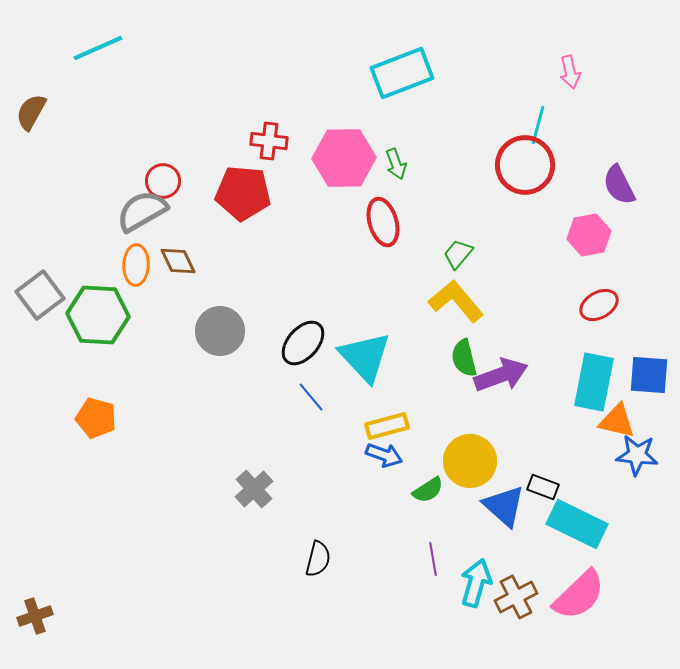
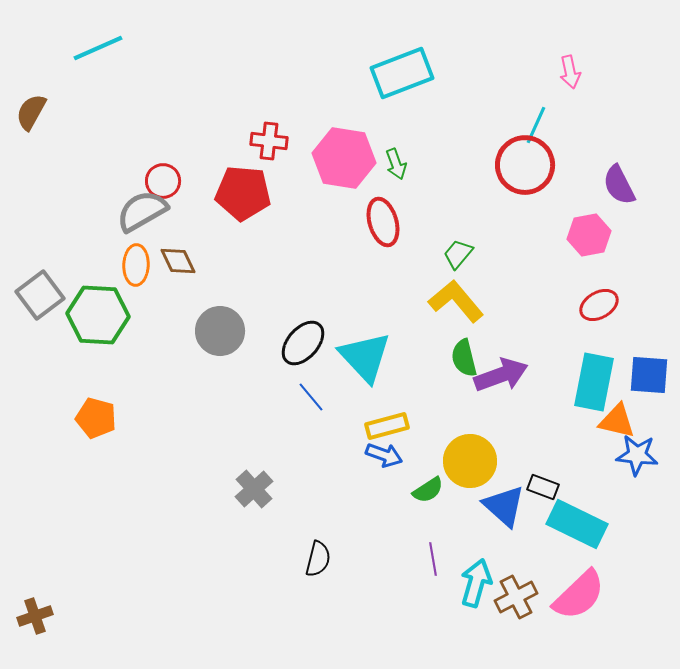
cyan line at (538, 125): moved 2 px left; rotated 9 degrees clockwise
pink hexagon at (344, 158): rotated 10 degrees clockwise
